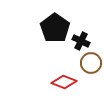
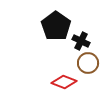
black pentagon: moved 1 px right, 2 px up
brown circle: moved 3 px left
